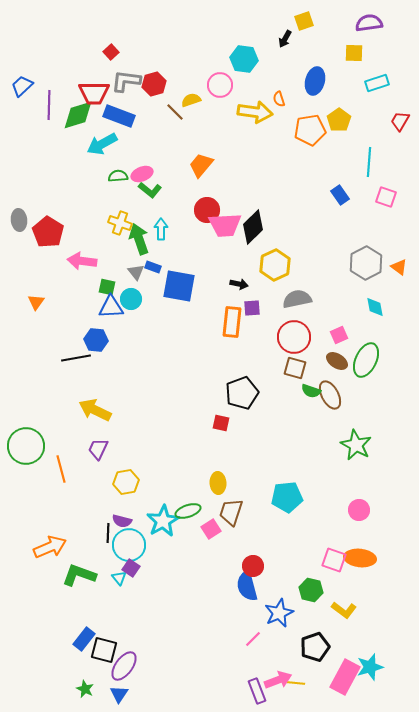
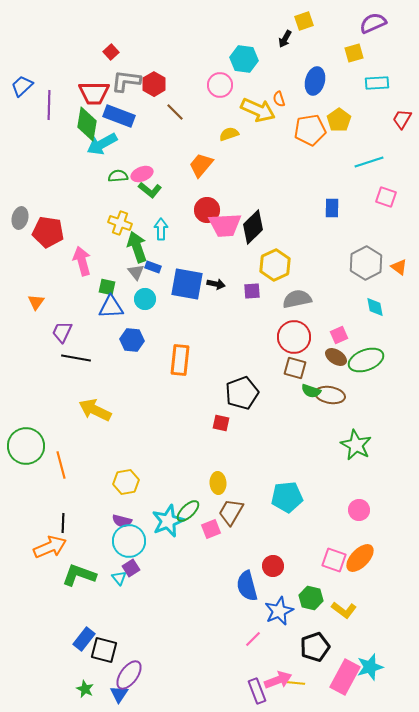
purple semicircle at (369, 23): moved 4 px right; rotated 16 degrees counterclockwise
yellow square at (354, 53): rotated 18 degrees counterclockwise
cyan rectangle at (377, 83): rotated 15 degrees clockwise
red hexagon at (154, 84): rotated 15 degrees counterclockwise
yellow semicircle at (191, 100): moved 38 px right, 34 px down
yellow arrow at (255, 112): moved 3 px right, 2 px up; rotated 16 degrees clockwise
green diamond at (78, 115): moved 9 px right, 9 px down; rotated 64 degrees counterclockwise
red trapezoid at (400, 121): moved 2 px right, 2 px up
cyan line at (369, 162): rotated 68 degrees clockwise
blue rectangle at (340, 195): moved 8 px left, 13 px down; rotated 36 degrees clockwise
gray ellipse at (19, 220): moved 1 px right, 2 px up; rotated 20 degrees clockwise
red pentagon at (48, 232): rotated 24 degrees counterclockwise
green arrow at (139, 239): moved 2 px left, 8 px down
pink arrow at (82, 261): rotated 68 degrees clockwise
black arrow at (239, 284): moved 23 px left
blue square at (179, 286): moved 8 px right, 2 px up
cyan circle at (131, 299): moved 14 px right
purple square at (252, 308): moved 17 px up
orange rectangle at (232, 322): moved 52 px left, 38 px down
blue hexagon at (96, 340): moved 36 px right
black line at (76, 358): rotated 20 degrees clockwise
green ellipse at (366, 360): rotated 44 degrees clockwise
brown ellipse at (337, 361): moved 1 px left, 4 px up
brown ellipse at (330, 395): rotated 52 degrees counterclockwise
purple trapezoid at (98, 449): moved 36 px left, 117 px up
orange line at (61, 469): moved 4 px up
green ellipse at (188, 511): rotated 25 degrees counterclockwise
brown trapezoid at (231, 512): rotated 12 degrees clockwise
cyan star at (163, 521): moved 5 px right; rotated 8 degrees clockwise
pink square at (211, 529): rotated 12 degrees clockwise
black line at (108, 533): moved 45 px left, 10 px up
cyan circle at (129, 545): moved 4 px up
orange ellipse at (360, 558): rotated 52 degrees counterclockwise
red circle at (253, 566): moved 20 px right
purple square at (131, 568): rotated 24 degrees clockwise
green hexagon at (311, 590): moved 8 px down
blue star at (279, 613): moved 2 px up
purple ellipse at (124, 666): moved 5 px right, 9 px down
